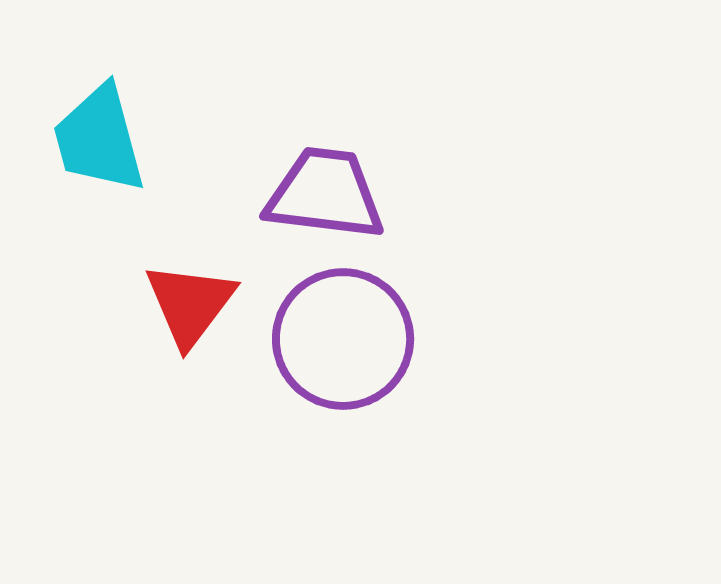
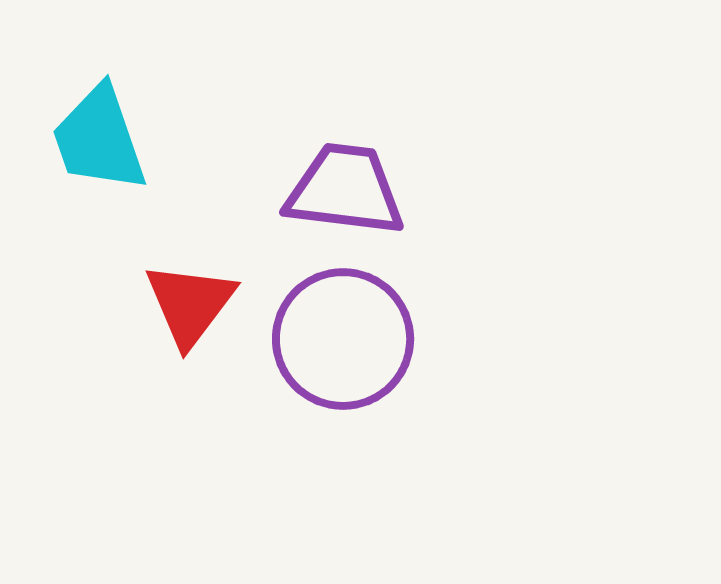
cyan trapezoid: rotated 4 degrees counterclockwise
purple trapezoid: moved 20 px right, 4 px up
